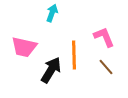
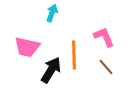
pink trapezoid: moved 3 px right
